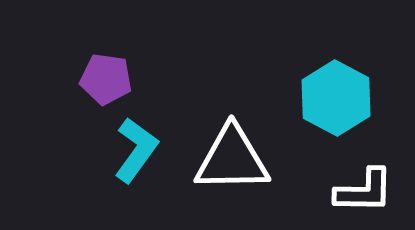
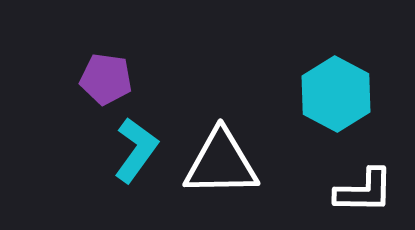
cyan hexagon: moved 4 px up
white triangle: moved 11 px left, 4 px down
